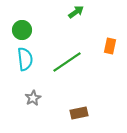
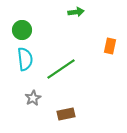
green arrow: rotated 28 degrees clockwise
green line: moved 6 px left, 7 px down
brown rectangle: moved 13 px left, 1 px down
